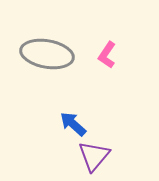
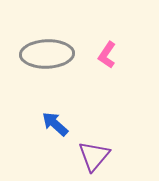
gray ellipse: rotated 12 degrees counterclockwise
blue arrow: moved 18 px left
